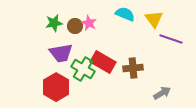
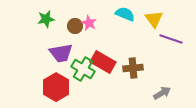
green star: moved 8 px left, 4 px up
